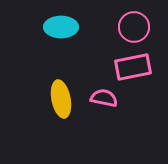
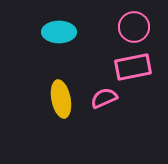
cyan ellipse: moved 2 px left, 5 px down
pink semicircle: rotated 36 degrees counterclockwise
